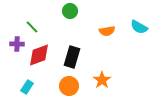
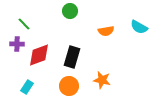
green line: moved 8 px left, 3 px up
orange semicircle: moved 1 px left
orange star: rotated 24 degrees counterclockwise
